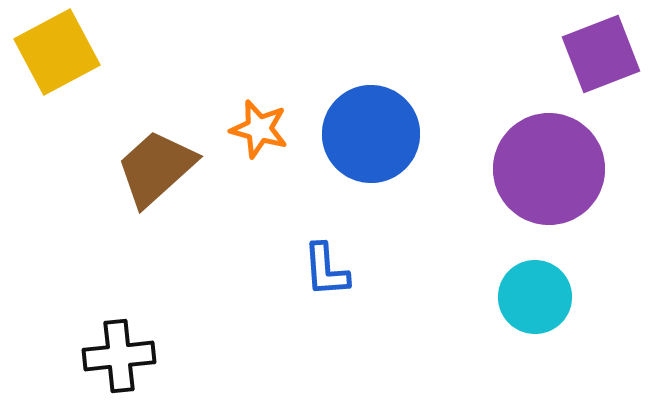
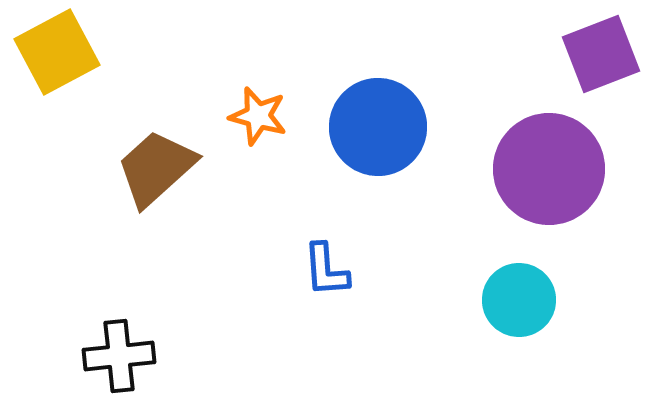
orange star: moved 1 px left, 13 px up
blue circle: moved 7 px right, 7 px up
cyan circle: moved 16 px left, 3 px down
